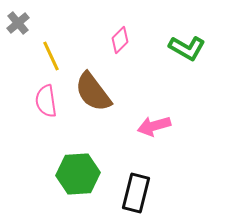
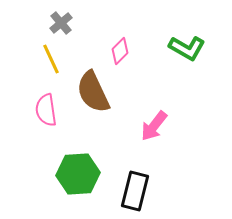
gray cross: moved 43 px right
pink diamond: moved 11 px down
yellow line: moved 3 px down
brown semicircle: rotated 12 degrees clockwise
pink semicircle: moved 9 px down
pink arrow: rotated 36 degrees counterclockwise
black rectangle: moved 1 px left, 2 px up
